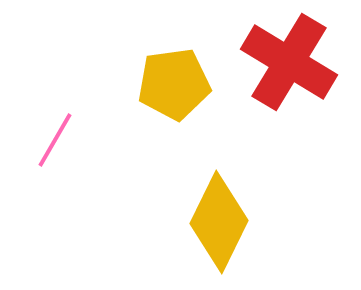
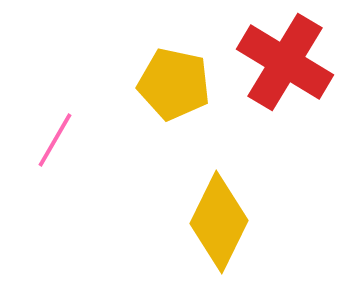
red cross: moved 4 px left
yellow pentagon: rotated 20 degrees clockwise
